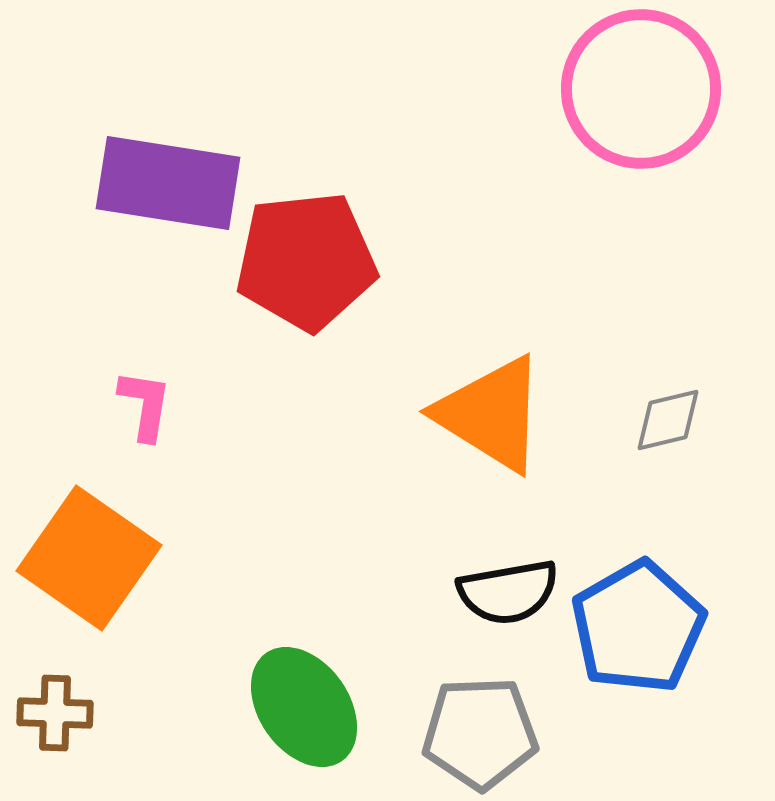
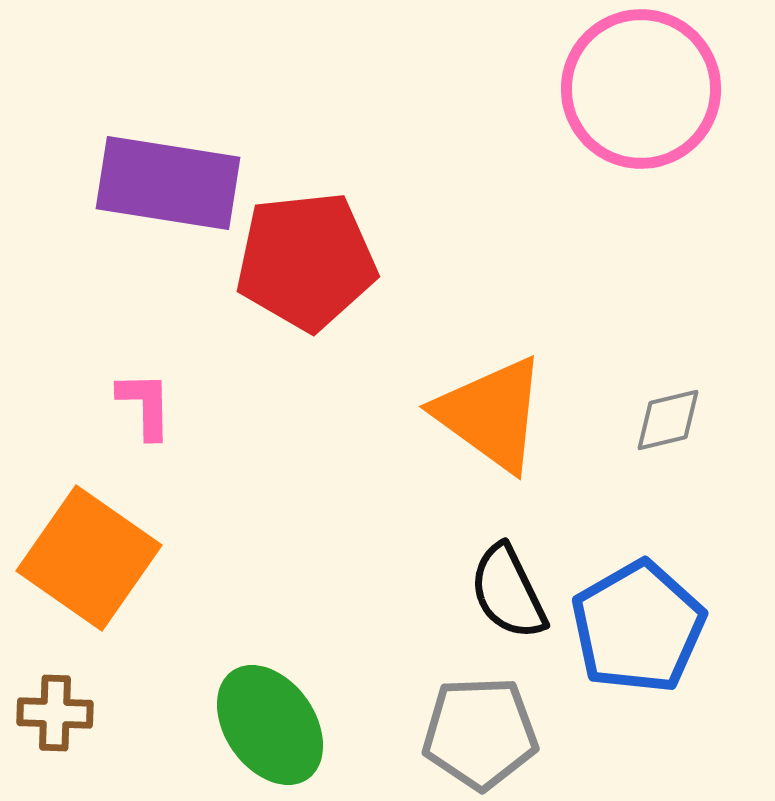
pink L-shape: rotated 10 degrees counterclockwise
orange triangle: rotated 4 degrees clockwise
black semicircle: rotated 74 degrees clockwise
green ellipse: moved 34 px left, 18 px down
